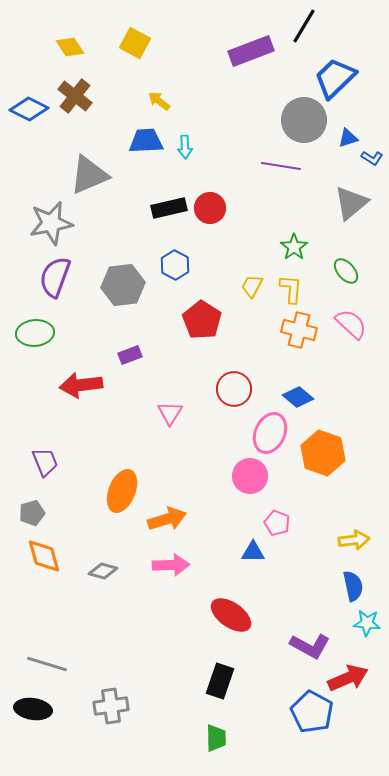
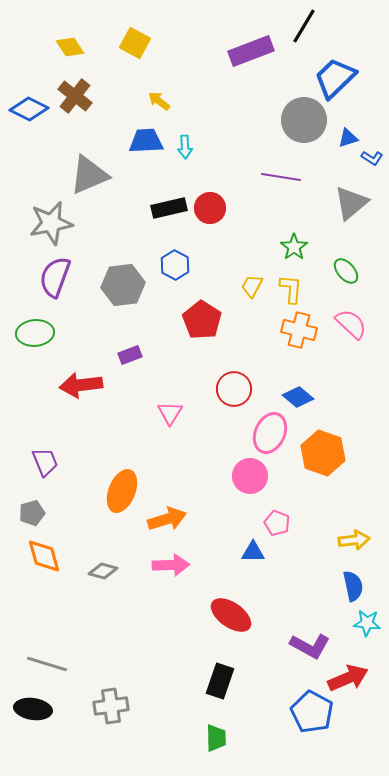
purple line at (281, 166): moved 11 px down
